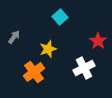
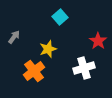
white cross: rotated 10 degrees clockwise
orange cross: moved 1 px up
